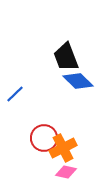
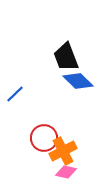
orange cross: moved 3 px down
